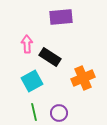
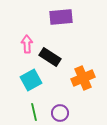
cyan square: moved 1 px left, 1 px up
purple circle: moved 1 px right
